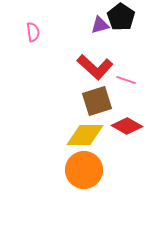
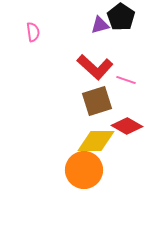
yellow diamond: moved 11 px right, 6 px down
